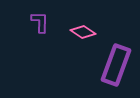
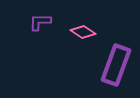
purple L-shape: rotated 90 degrees counterclockwise
